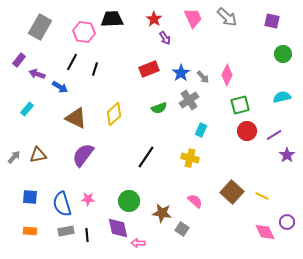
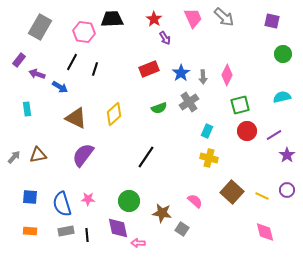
gray arrow at (227, 17): moved 3 px left
gray arrow at (203, 77): rotated 40 degrees clockwise
gray cross at (189, 100): moved 2 px down
cyan rectangle at (27, 109): rotated 48 degrees counterclockwise
cyan rectangle at (201, 130): moved 6 px right, 1 px down
yellow cross at (190, 158): moved 19 px right
purple circle at (287, 222): moved 32 px up
pink diamond at (265, 232): rotated 10 degrees clockwise
